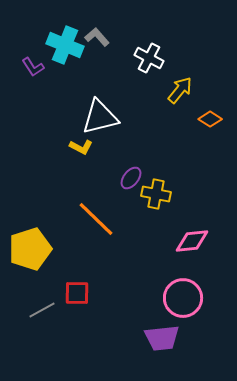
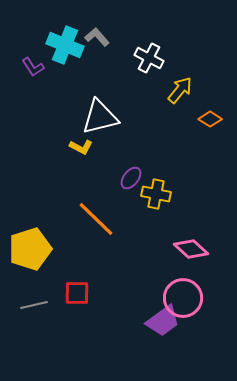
pink diamond: moved 1 px left, 8 px down; rotated 48 degrees clockwise
gray line: moved 8 px left, 5 px up; rotated 16 degrees clockwise
purple trapezoid: moved 1 px right, 17 px up; rotated 30 degrees counterclockwise
